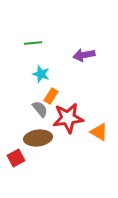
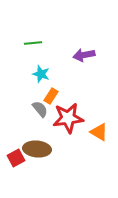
brown ellipse: moved 1 px left, 11 px down; rotated 12 degrees clockwise
